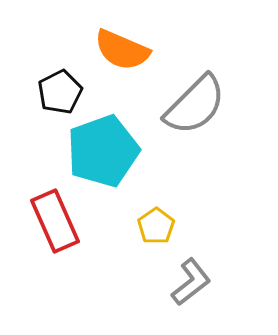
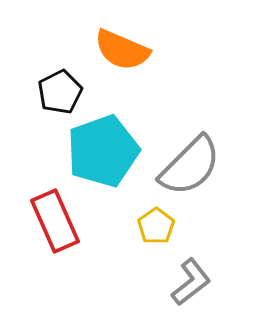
gray semicircle: moved 5 px left, 61 px down
